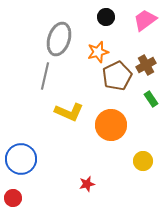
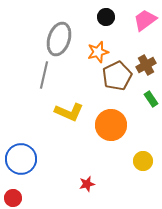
gray line: moved 1 px left, 1 px up
